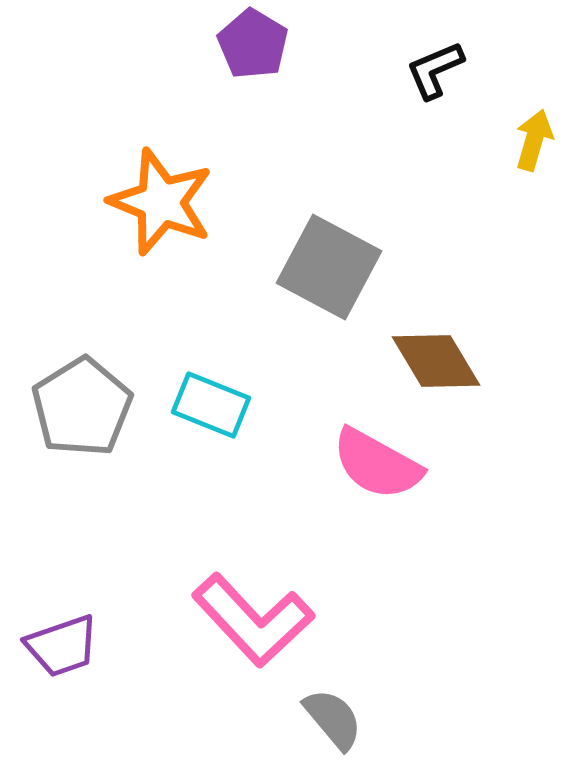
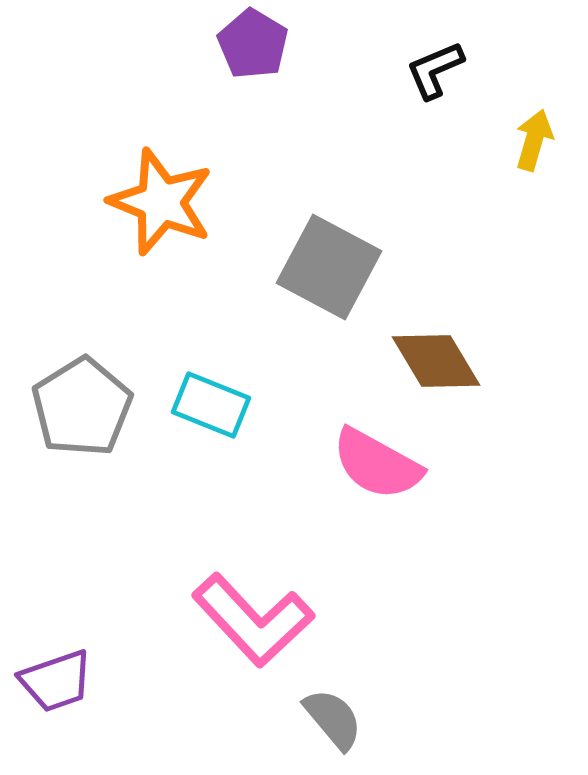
purple trapezoid: moved 6 px left, 35 px down
